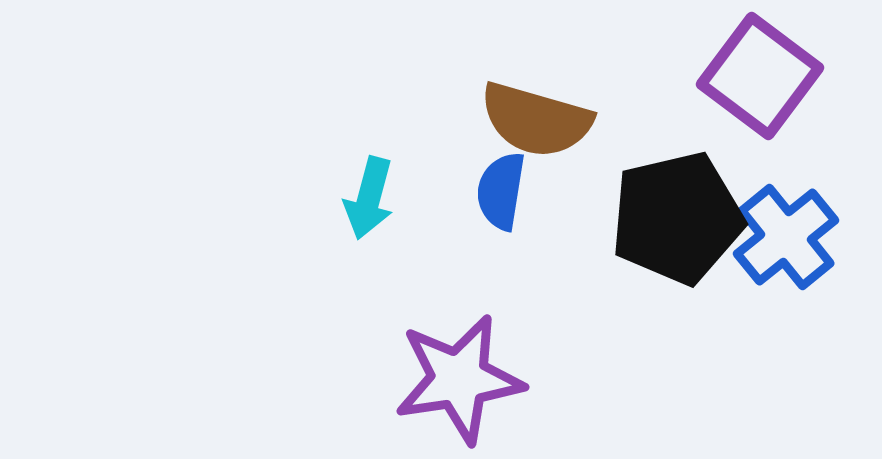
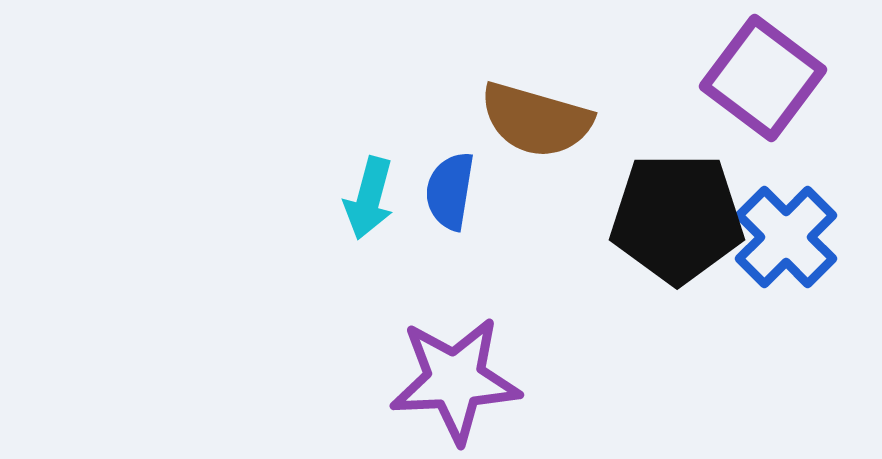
purple square: moved 3 px right, 2 px down
blue semicircle: moved 51 px left
black pentagon: rotated 13 degrees clockwise
blue cross: rotated 6 degrees counterclockwise
purple star: moved 4 px left, 1 px down; rotated 6 degrees clockwise
